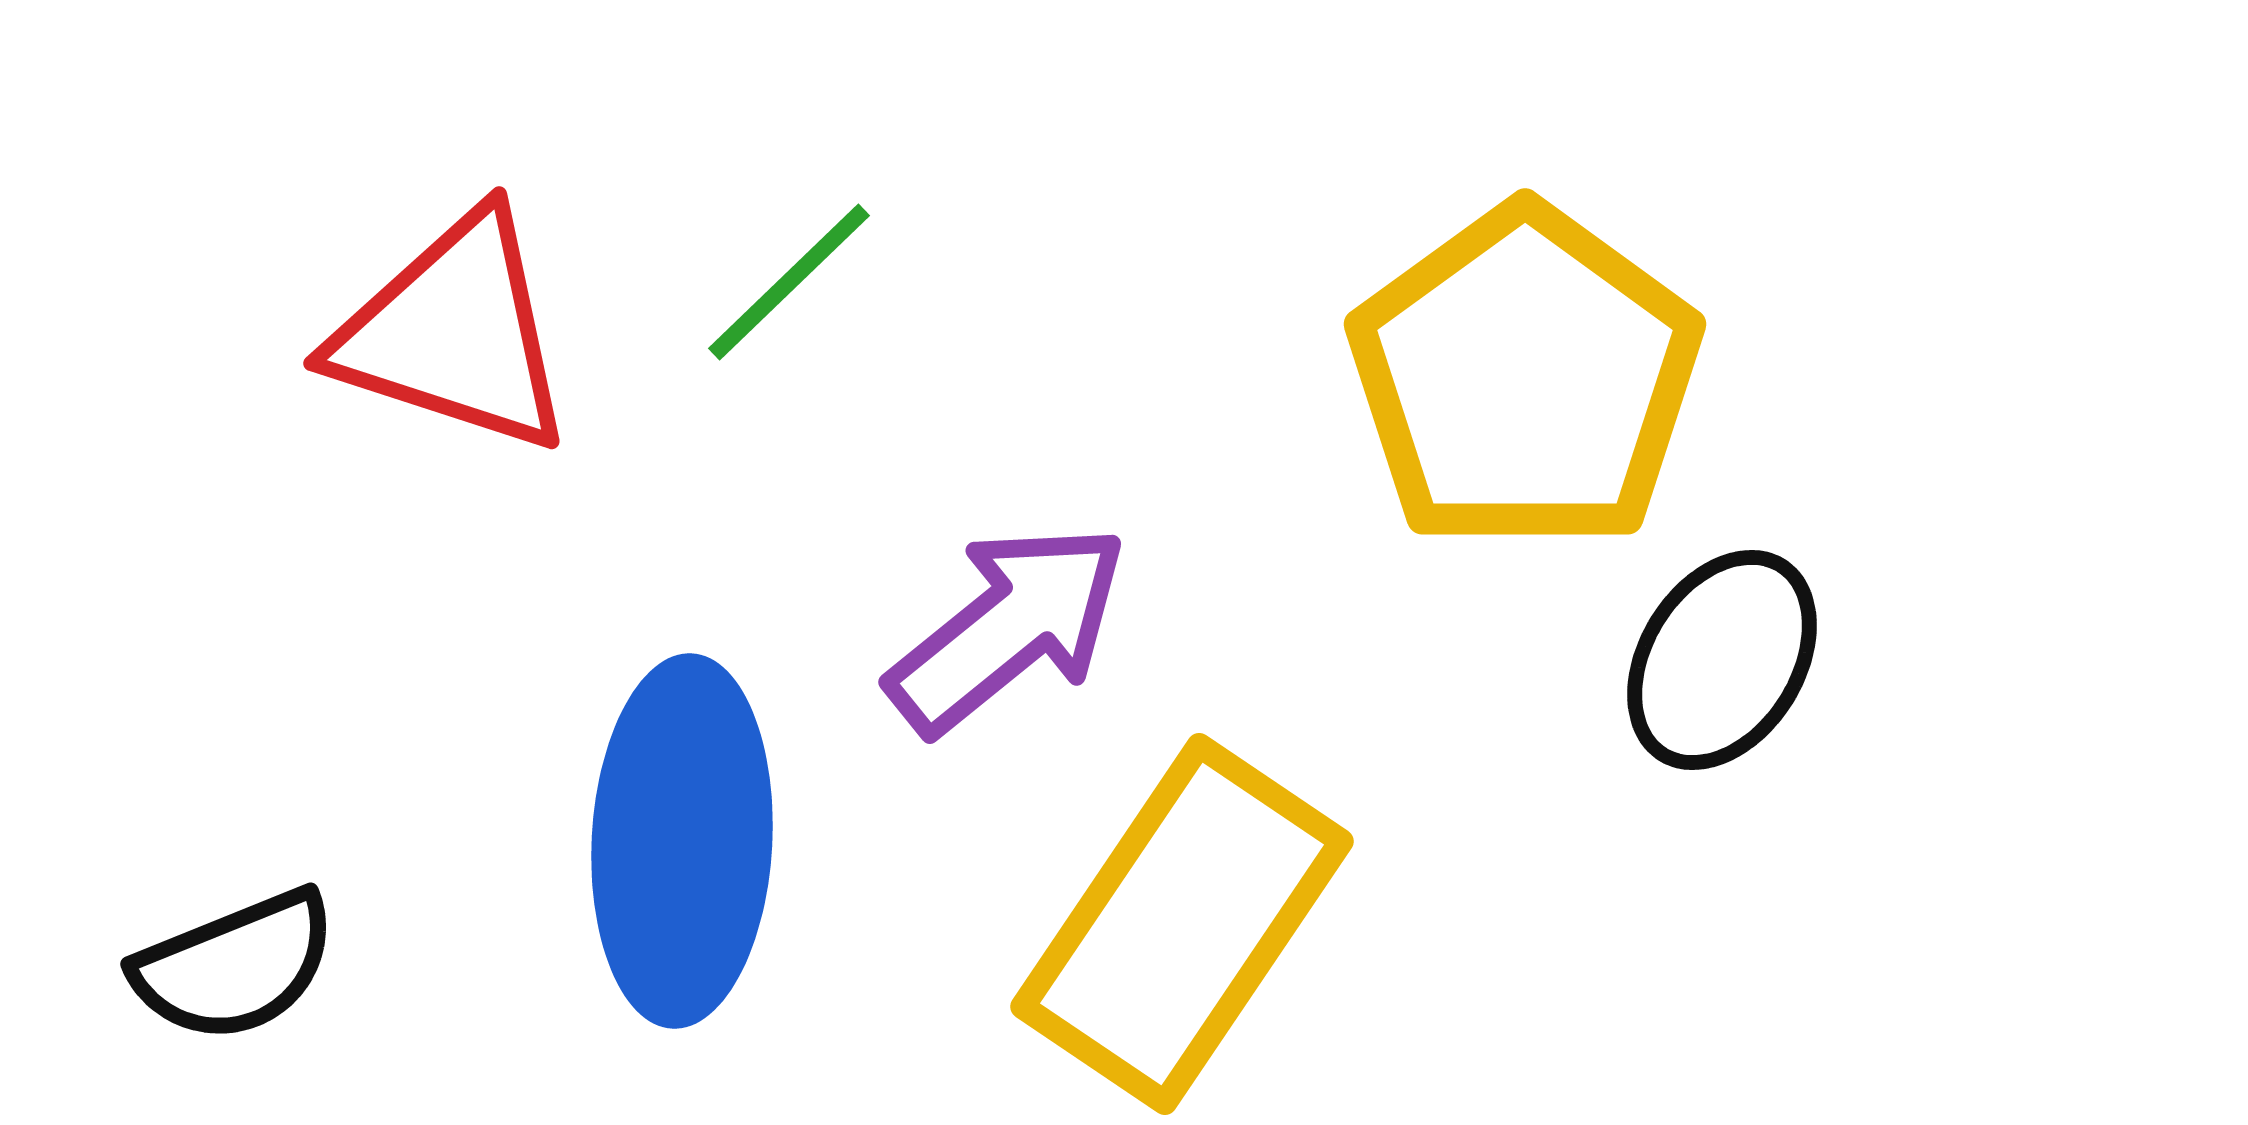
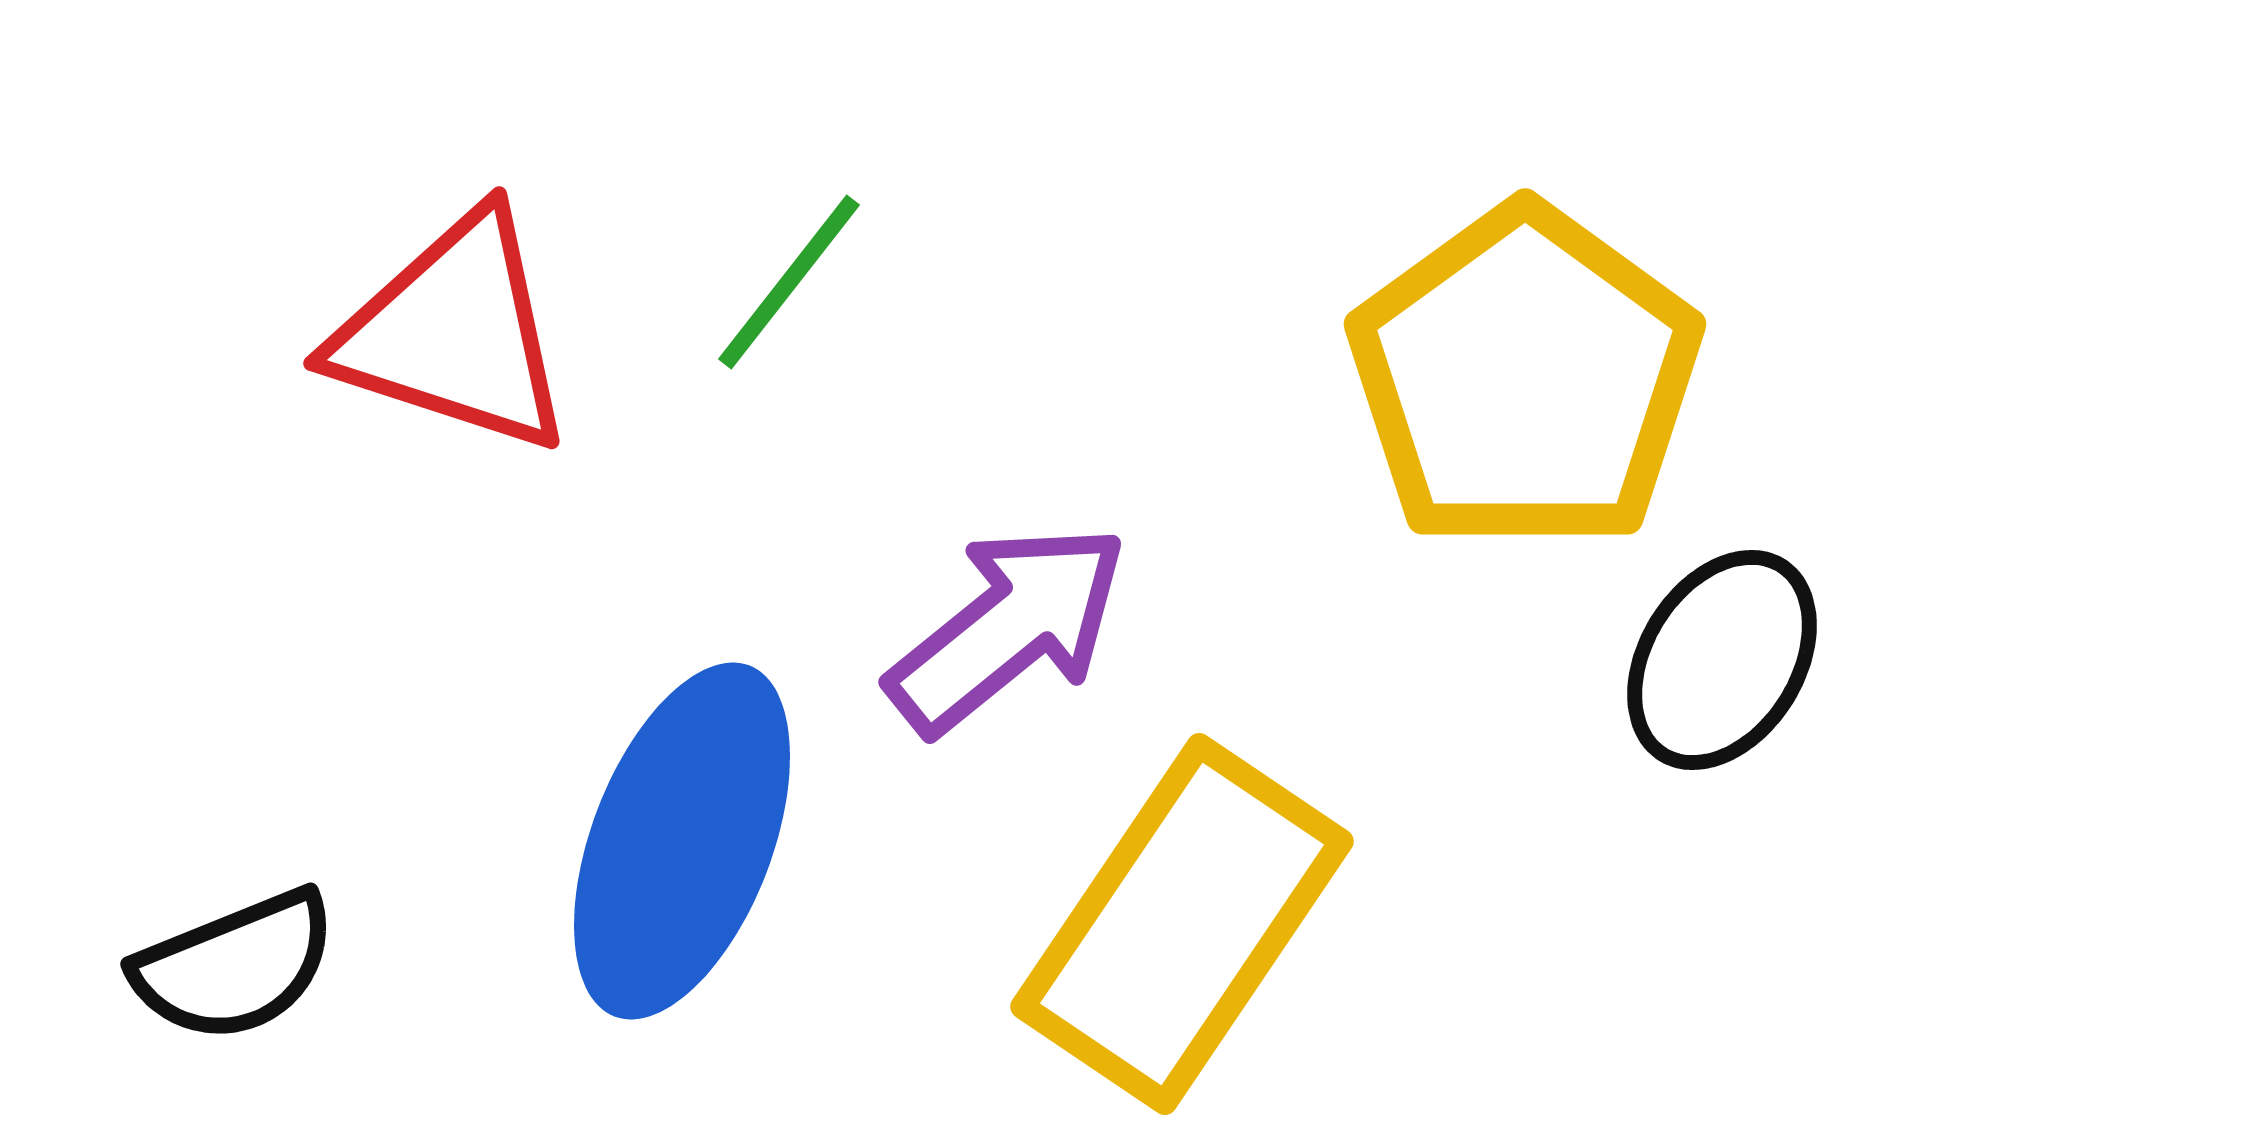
green line: rotated 8 degrees counterclockwise
blue ellipse: rotated 18 degrees clockwise
